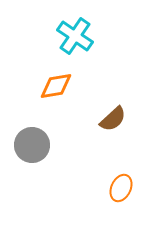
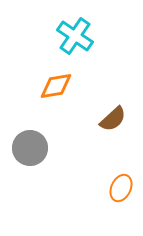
gray circle: moved 2 px left, 3 px down
